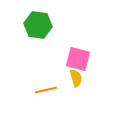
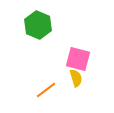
green hexagon: rotated 16 degrees clockwise
orange line: rotated 25 degrees counterclockwise
